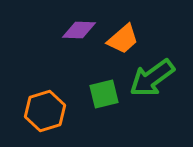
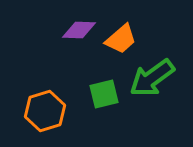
orange trapezoid: moved 2 px left
